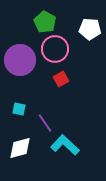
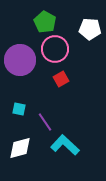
purple line: moved 1 px up
